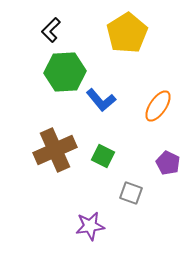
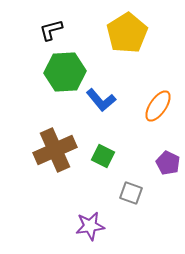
black L-shape: rotated 30 degrees clockwise
